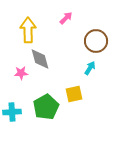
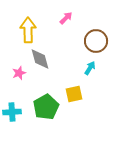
pink star: moved 2 px left; rotated 16 degrees counterclockwise
